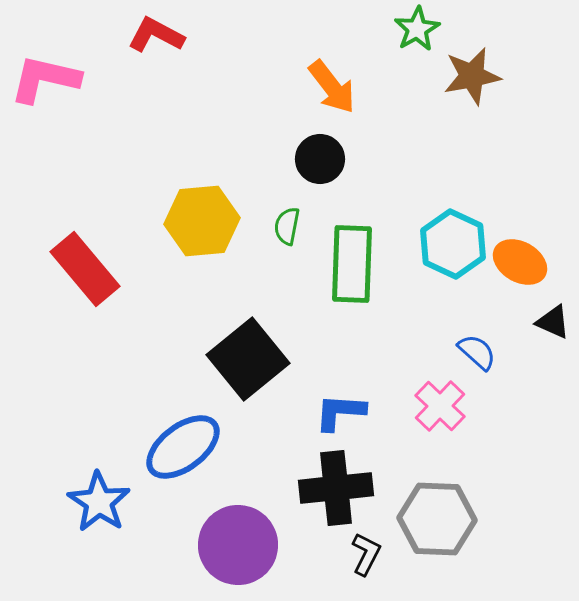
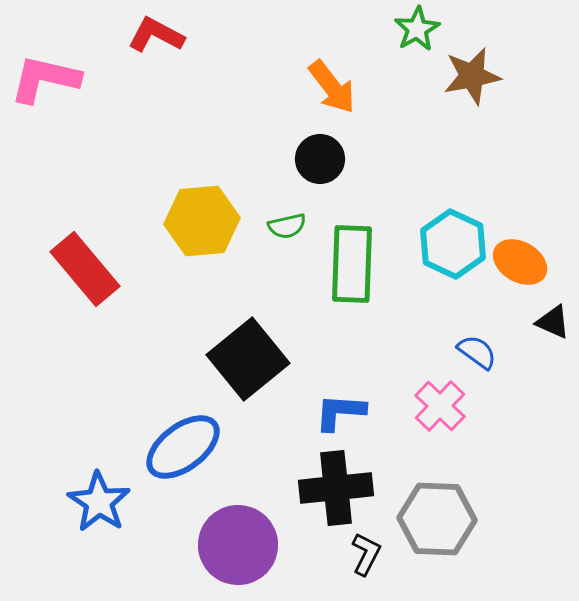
green semicircle: rotated 114 degrees counterclockwise
blue semicircle: rotated 6 degrees counterclockwise
